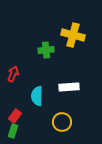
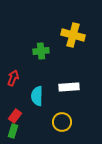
green cross: moved 5 px left, 1 px down
red arrow: moved 4 px down
